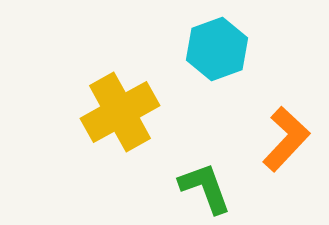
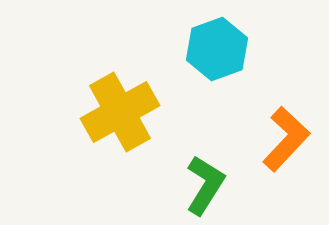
green L-shape: moved 3 px up; rotated 52 degrees clockwise
